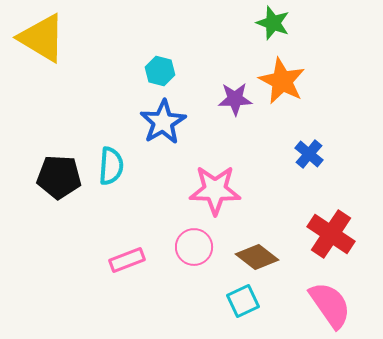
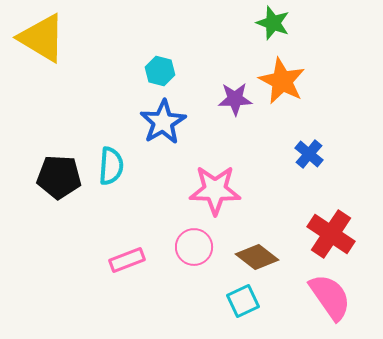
pink semicircle: moved 8 px up
